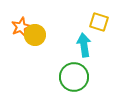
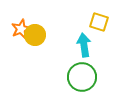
orange star: moved 2 px down
green circle: moved 8 px right
